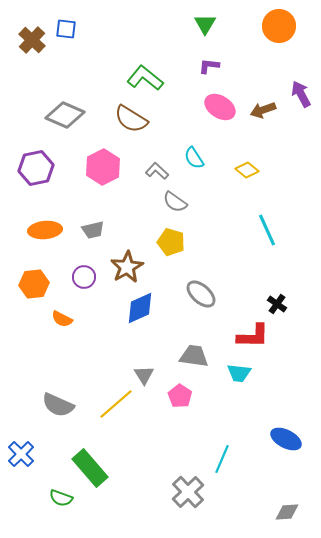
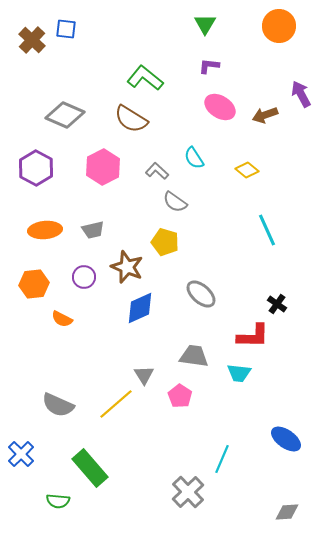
brown arrow at (263, 110): moved 2 px right, 5 px down
purple hexagon at (36, 168): rotated 20 degrees counterclockwise
yellow pentagon at (171, 242): moved 6 px left
brown star at (127, 267): rotated 20 degrees counterclockwise
blue ellipse at (286, 439): rotated 8 degrees clockwise
green semicircle at (61, 498): moved 3 px left, 3 px down; rotated 15 degrees counterclockwise
